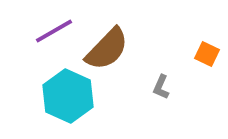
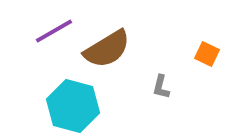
brown semicircle: rotated 15 degrees clockwise
gray L-shape: rotated 10 degrees counterclockwise
cyan hexagon: moved 5 px right, 10 px down; rotated 9 degrees counterclockwise
